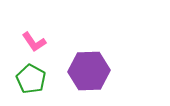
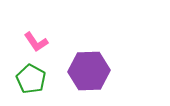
pink L-shape: moved 2 px right
